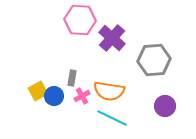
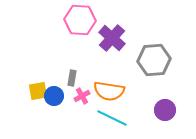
yellow square: rotated 18 degrees clockwise
purple circle: moved 4 px down
